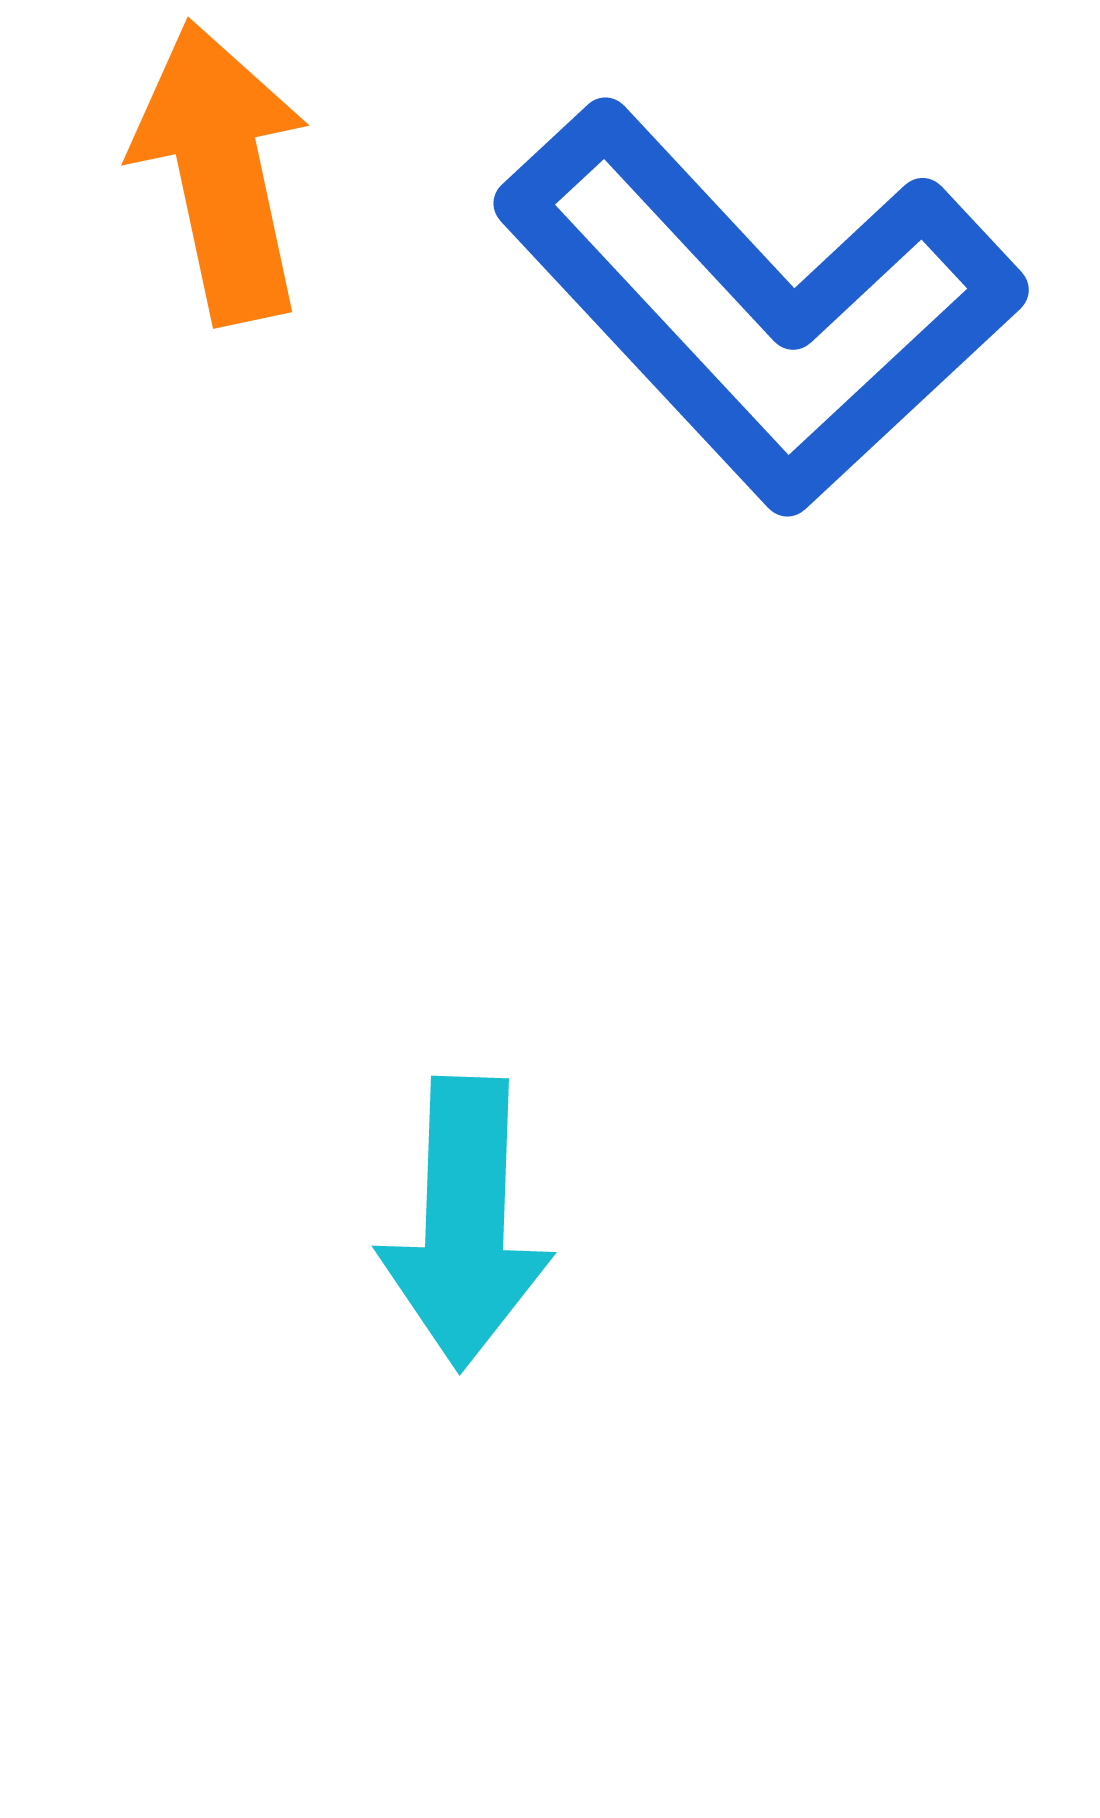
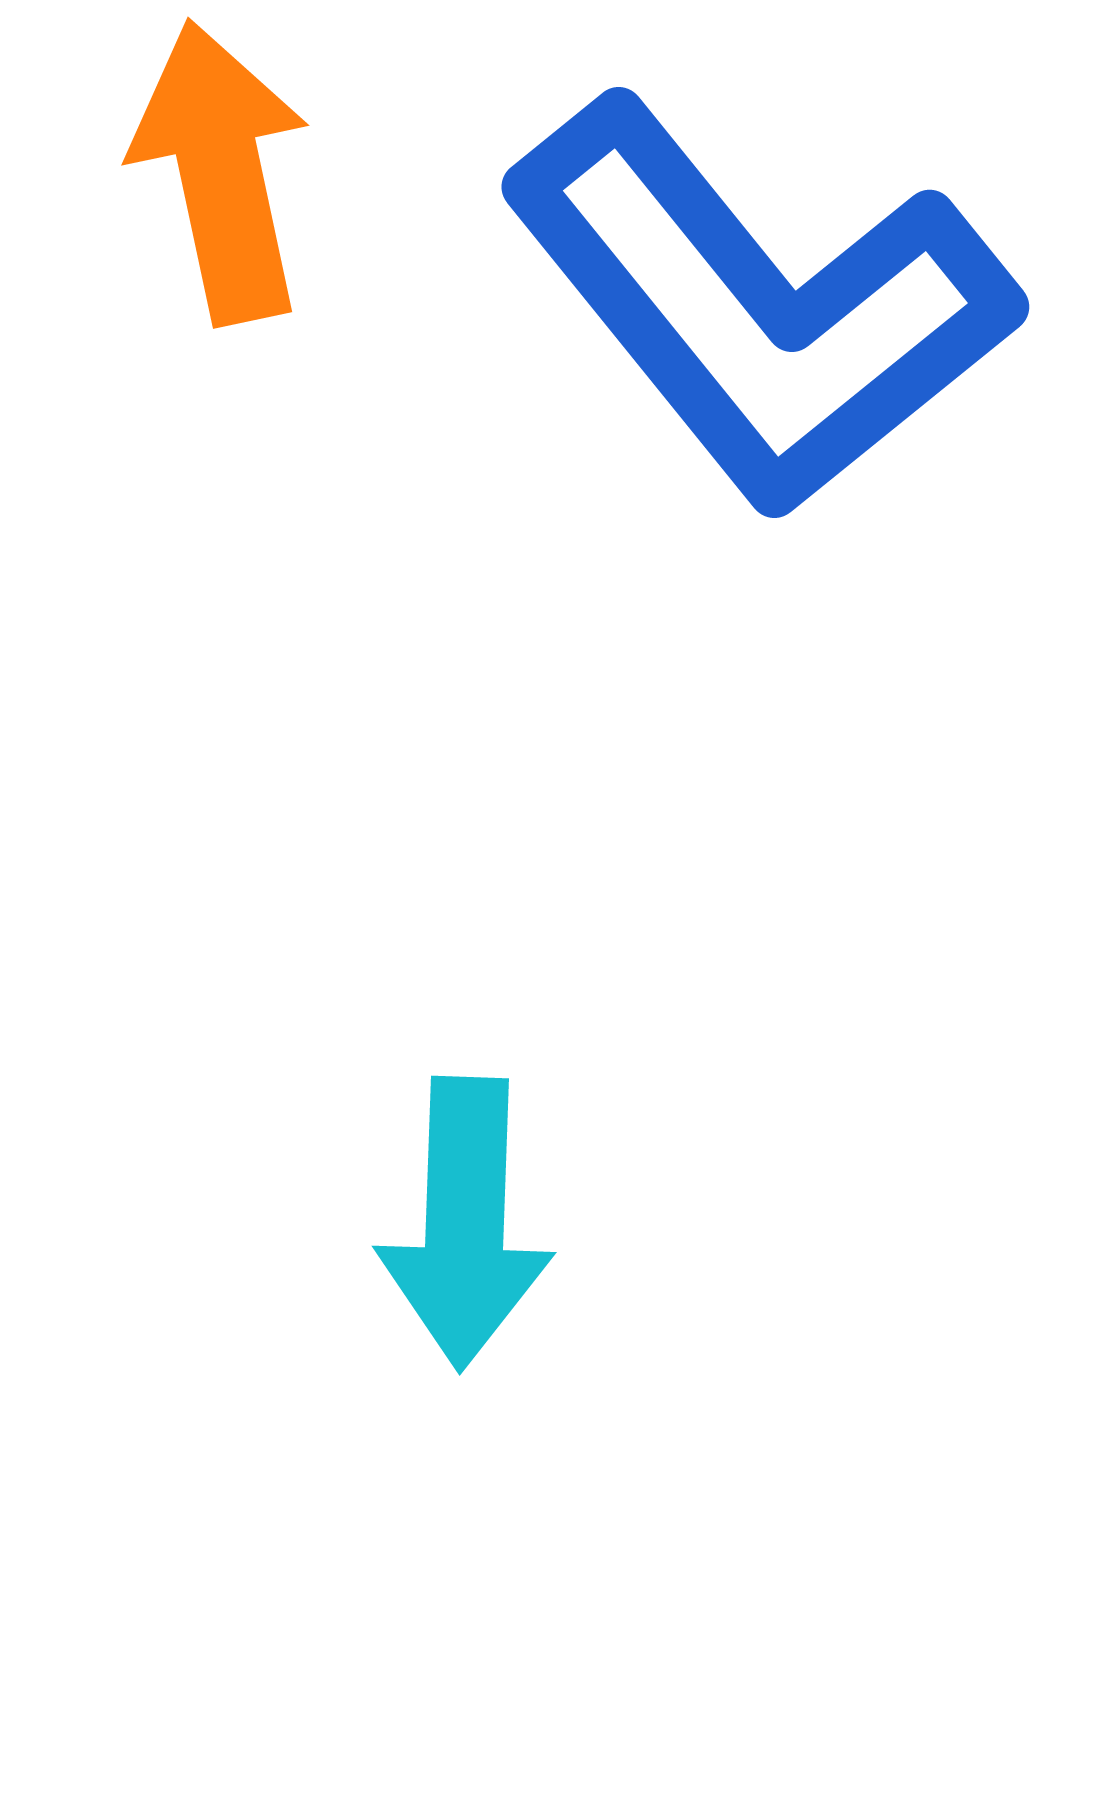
blue L-shape: rotated 4 degrees clockwise
